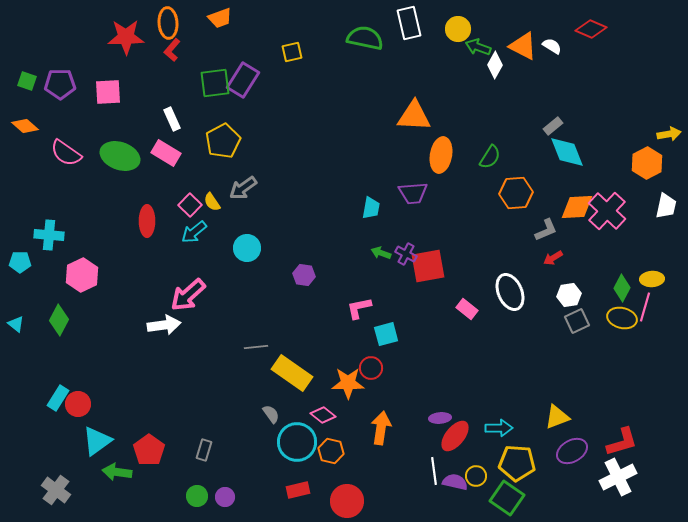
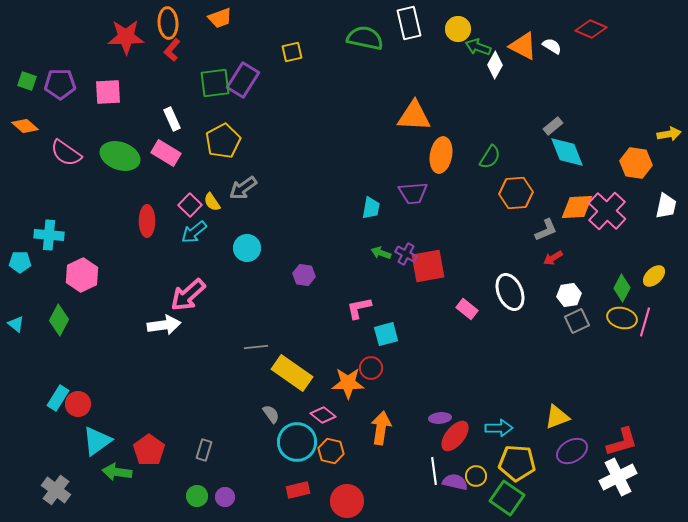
orange hexagon at (647, 163): moved 11 px left; rotated 24 degrees counterclockwise
yellow ellipse at (652, 279): moved 2 px right, 3 px up; rotated 40 degrees counterclockwise
pink line at (645, 307): moved 15 px down
